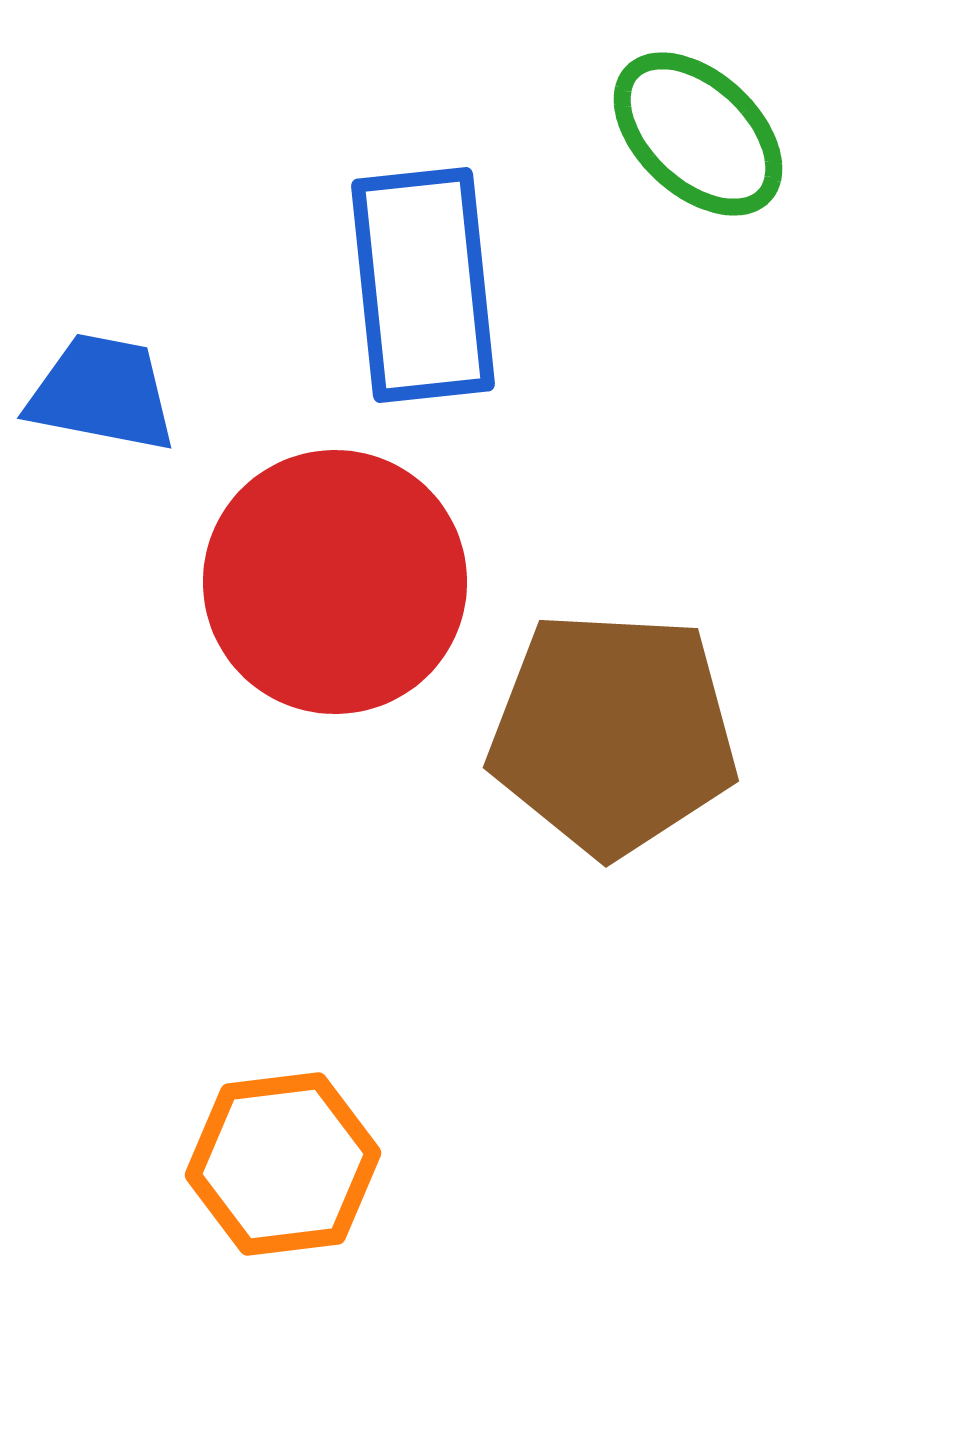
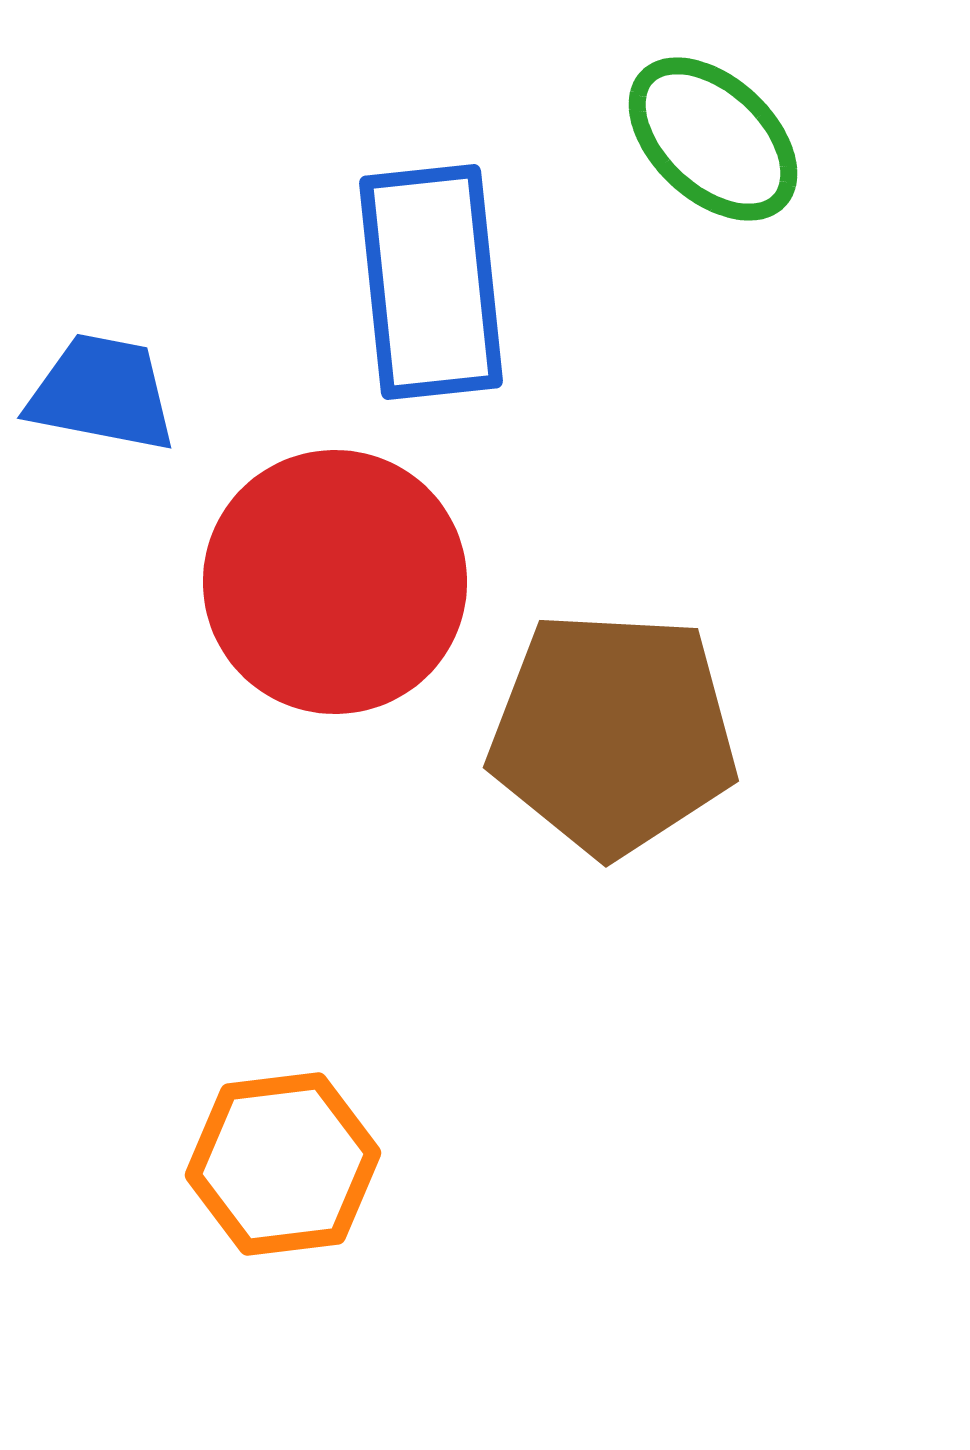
green ellipse: moved 15 px right, 5 px down
blue rectangle: moved 8 px right, 3 px up
